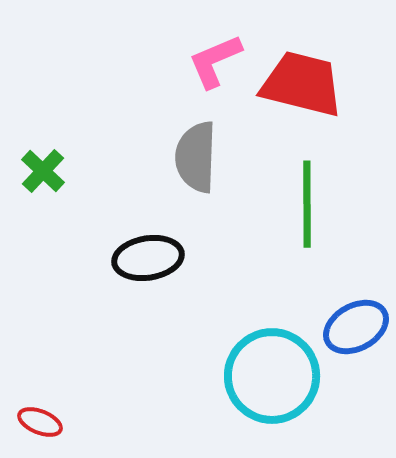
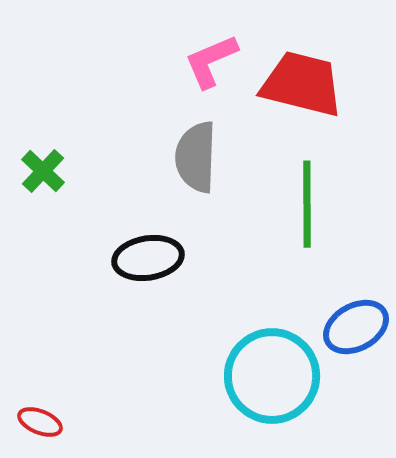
pink L-shape: moved 4 px left
